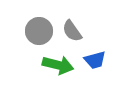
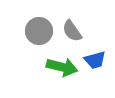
green arrow: moved 4 px right, 2 px down
